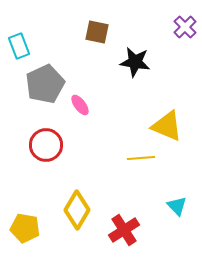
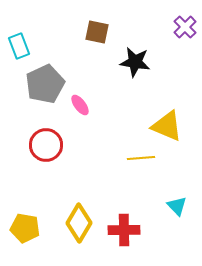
yellow diamond: moved 2 px right, 13 px down
red cross: rotated 32 degrees clockwise
